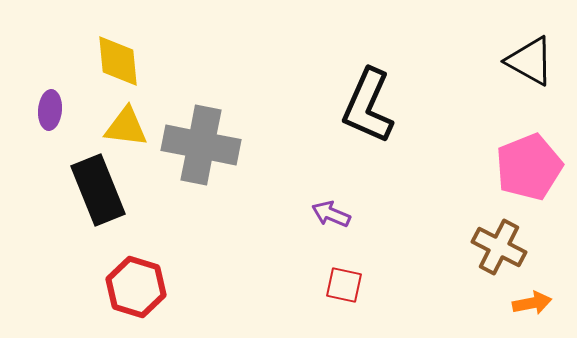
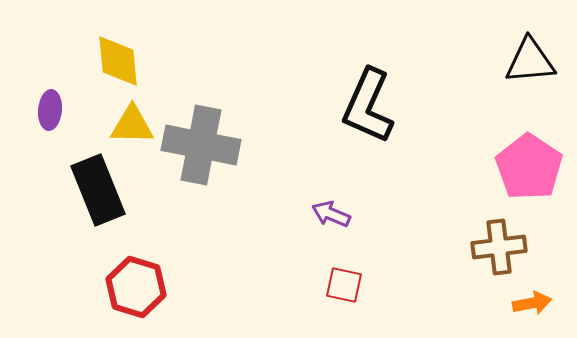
black triangle: rotated 34 degrees counterclockwise
yellow triangle: moved 6 px right, 2 px up; rotated 6 degrees counterclockwise
pink pentagon: rotated 16 degrees counterclockwise
brown cross: rotated 34 degrees counterclockwise
